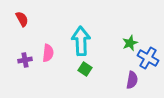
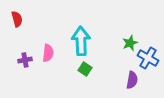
red semicircle: moved 5 px left; rotated 14 degrees clockwise
